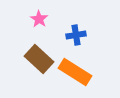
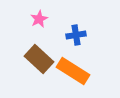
pink star: rotated 12 degrees clockwise
orange rectangle: moved 2 px left, 1 px up
